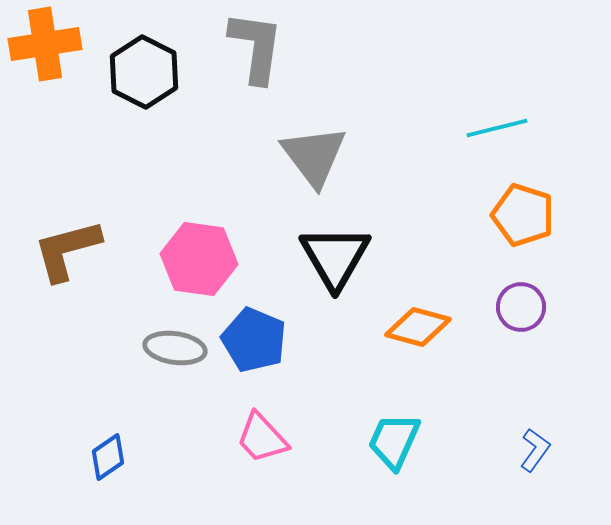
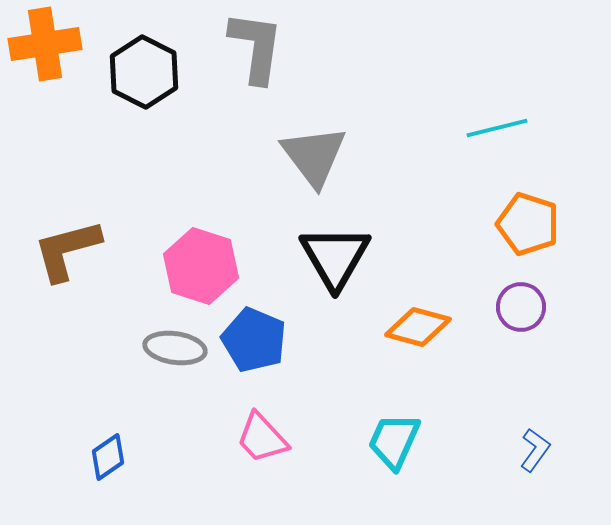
orange pentagon: moved 5 px right, 9 px down
pink hexagon: moved 2 px right, 7 px down; rotated 10 degrees clockwise
